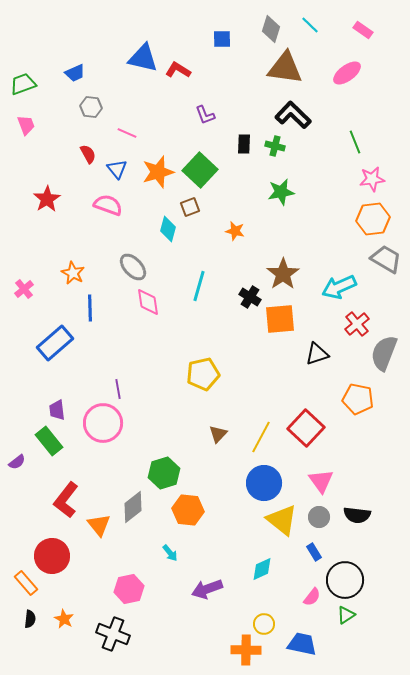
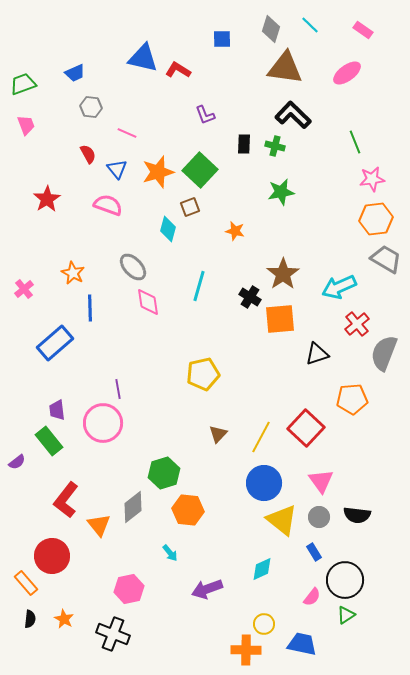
orange hexagon at (373, 219): moved 3 px right
orange pentagon at (358, 399): moved 6 px left; rotated 16 degrees counterclockwise
